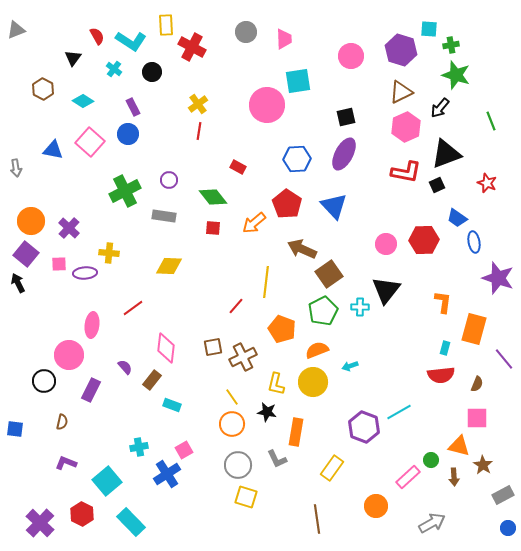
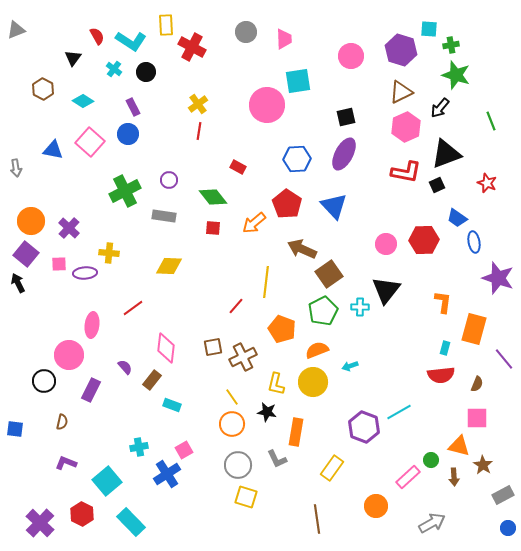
black circle at (152, 72): moved 6 px left
